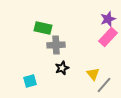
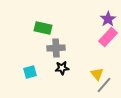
purple star: rotated 14 degrees counterclockwise
gray cross: moved 3 px down
black star: rotated 16 degrees clockwise
yellow triangle: moved 4 px right
cyan square: moved 9 px up
